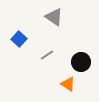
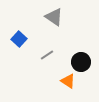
orange triangle: moved 3 px up
